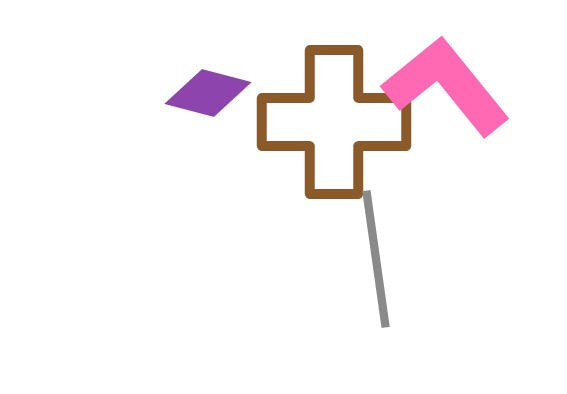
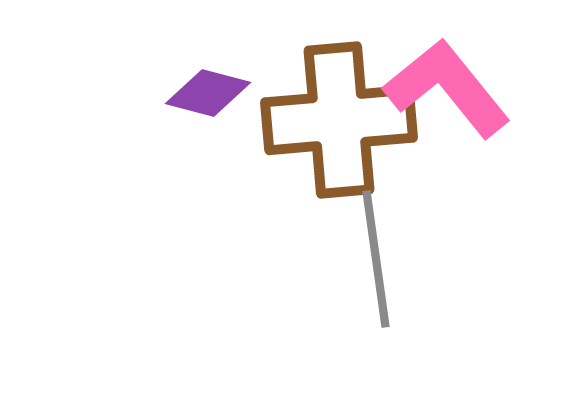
pink L-shape: moved 1 px right, 2 px down
brown cross: moved 5 px right, 2 px up; rotated 5 degrees counterclockwise
